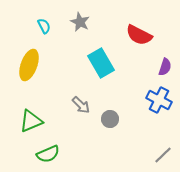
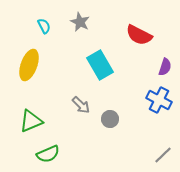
cyan rectangle: moved 1 px left, 2 px down
